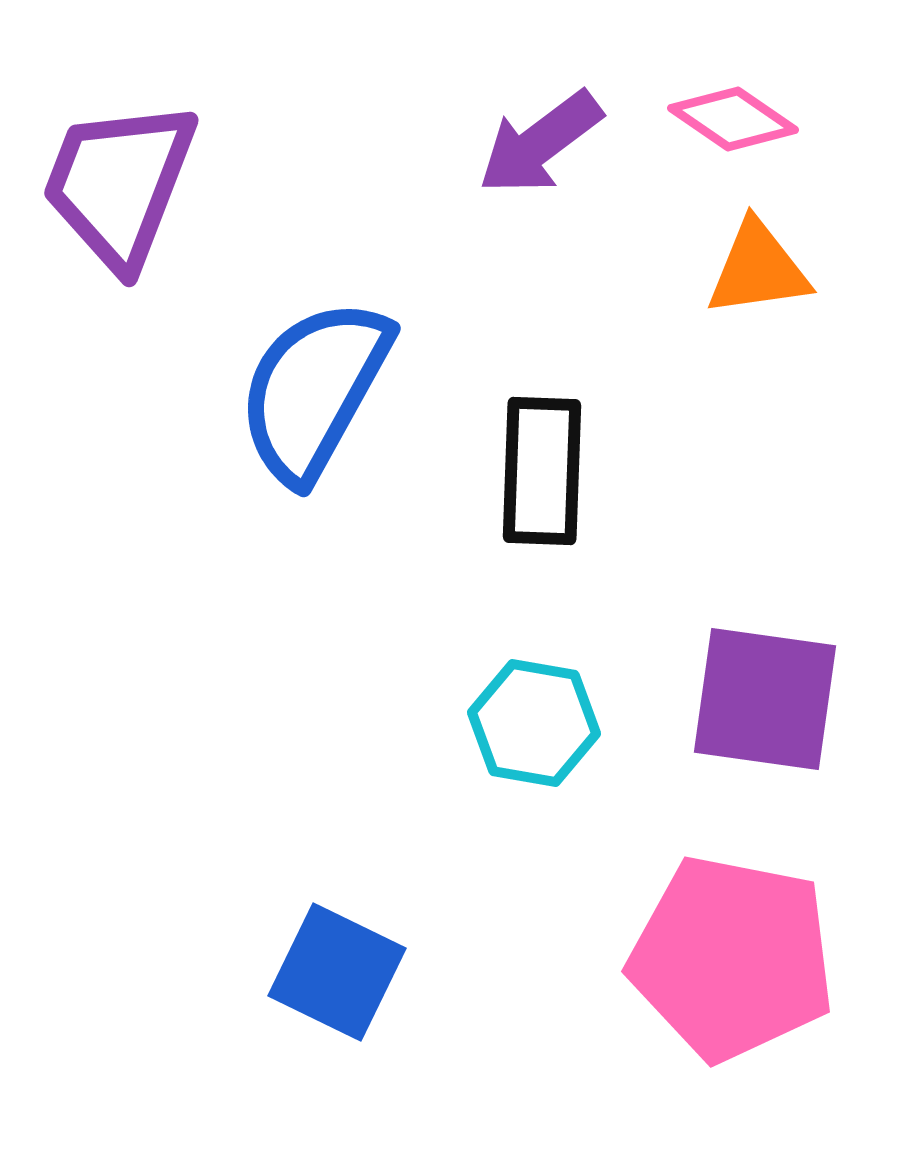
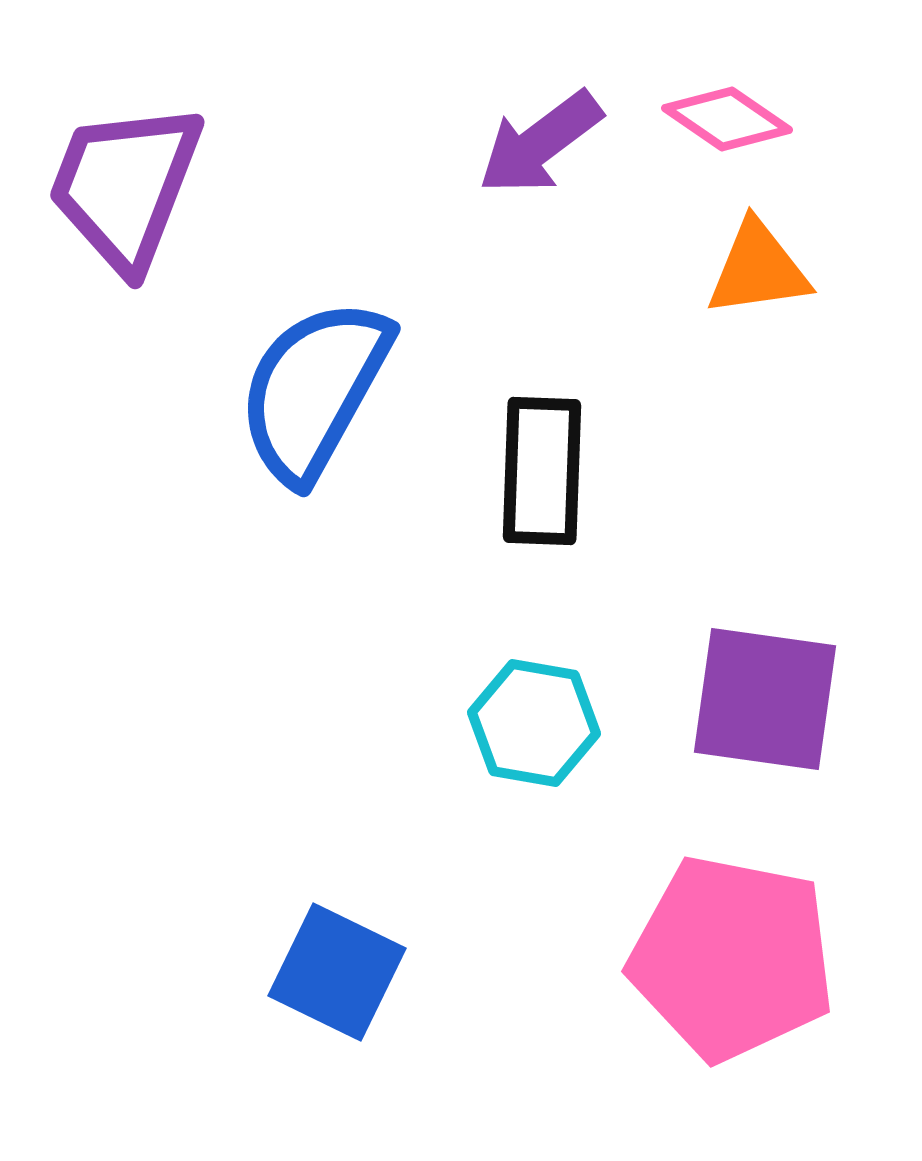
pink diamond: moved 6 px left
purple trapezoid: moved 6 px right, 2 px down
